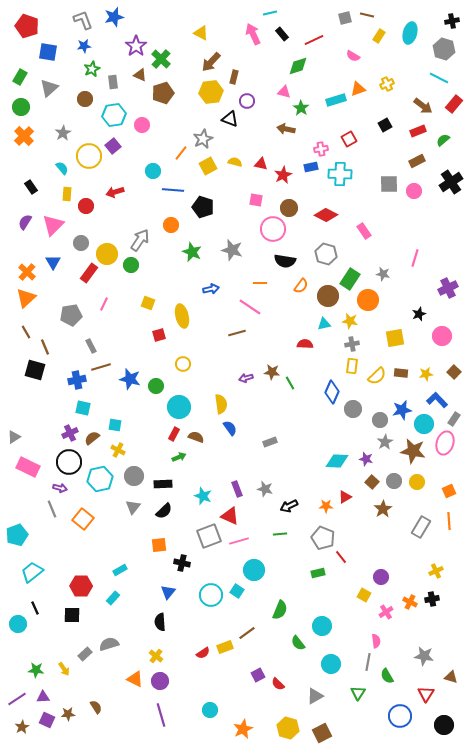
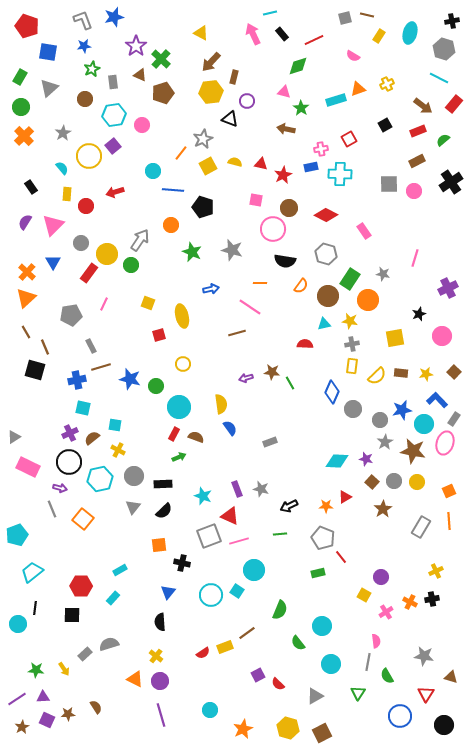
gray star at (265, 489): moved 4 px left
black line at (35, 608): rotated 32 degrees clockwise
